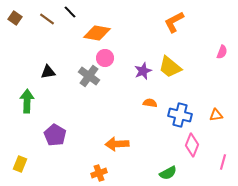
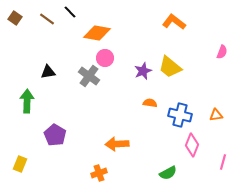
orange L-shape: rotated 65 degrees clockwise
